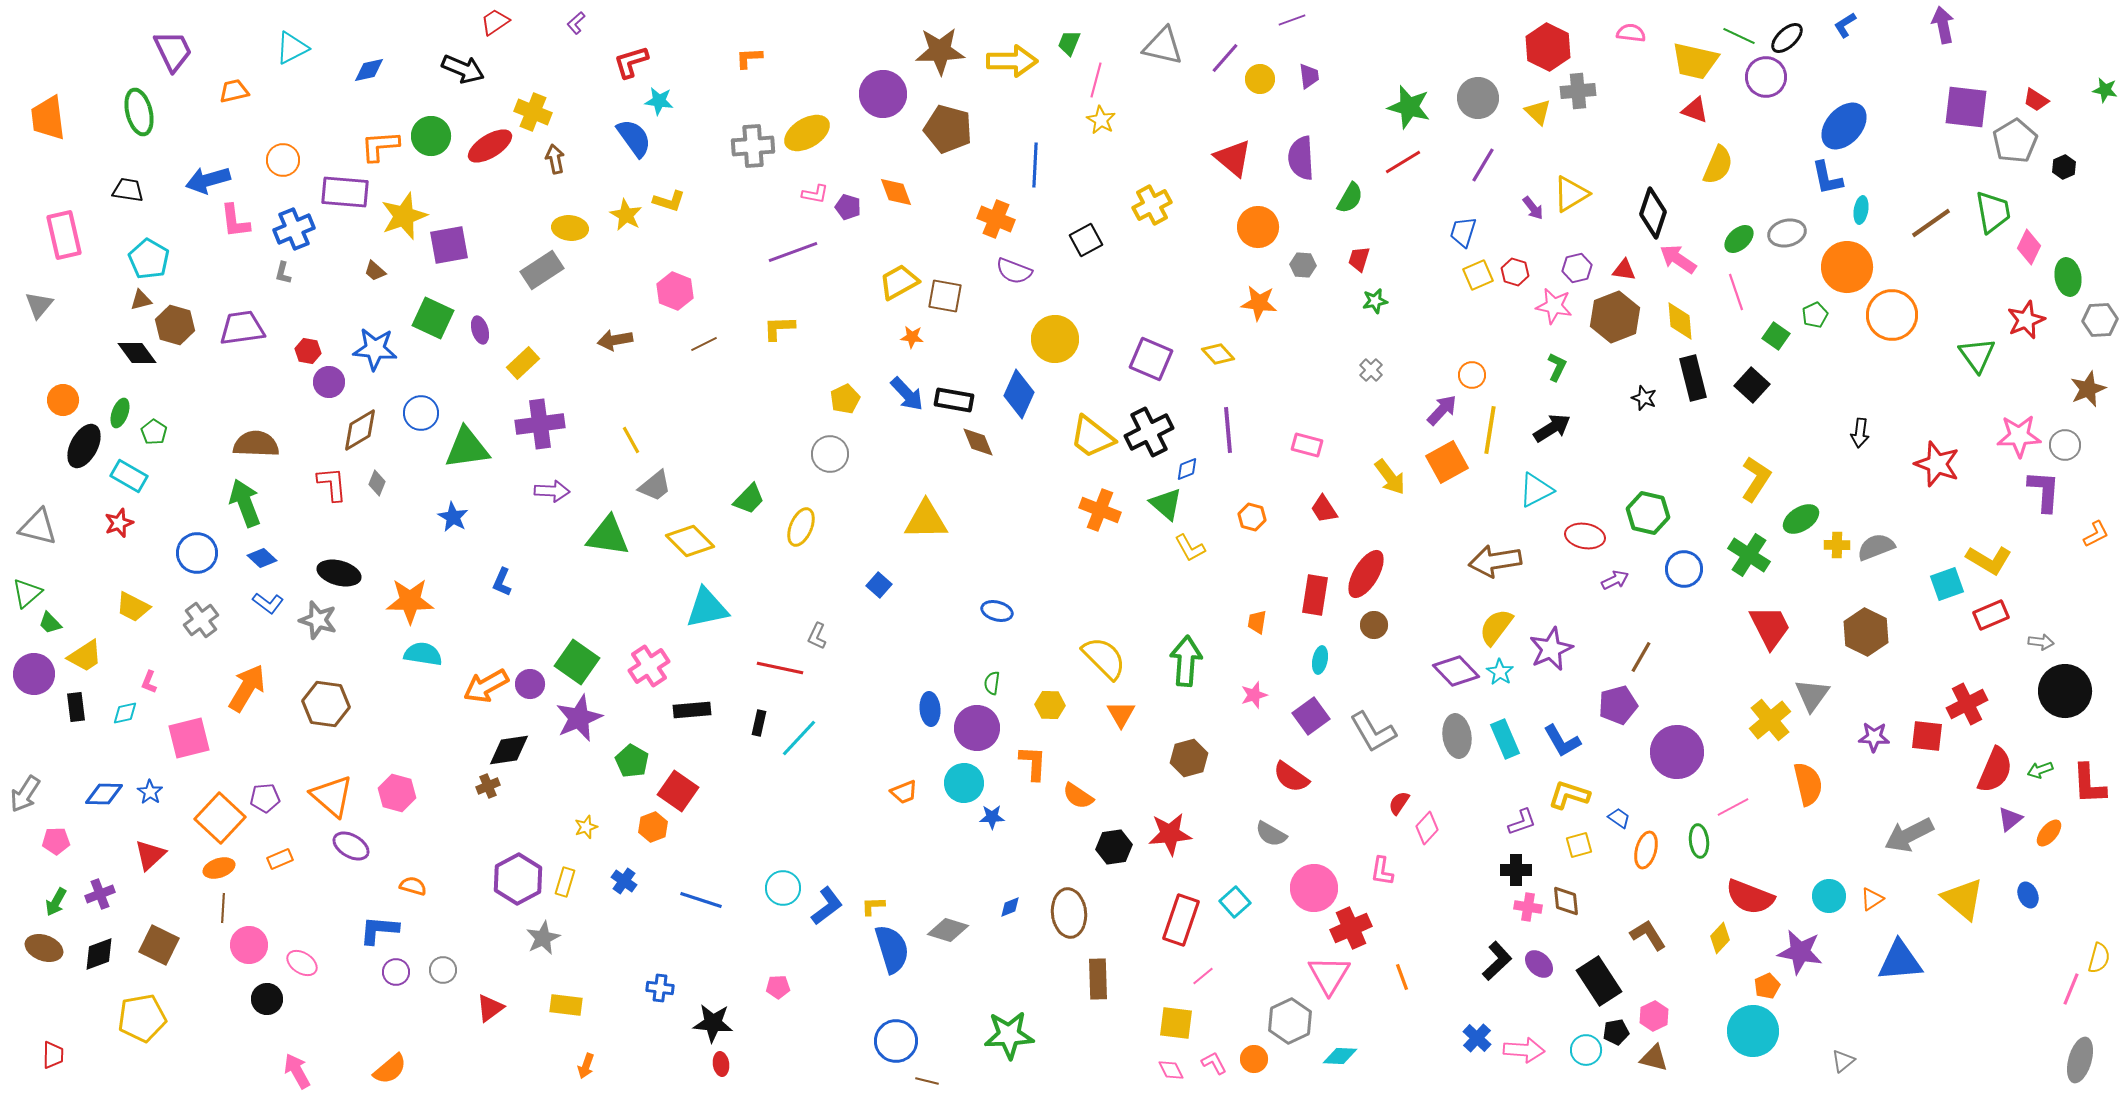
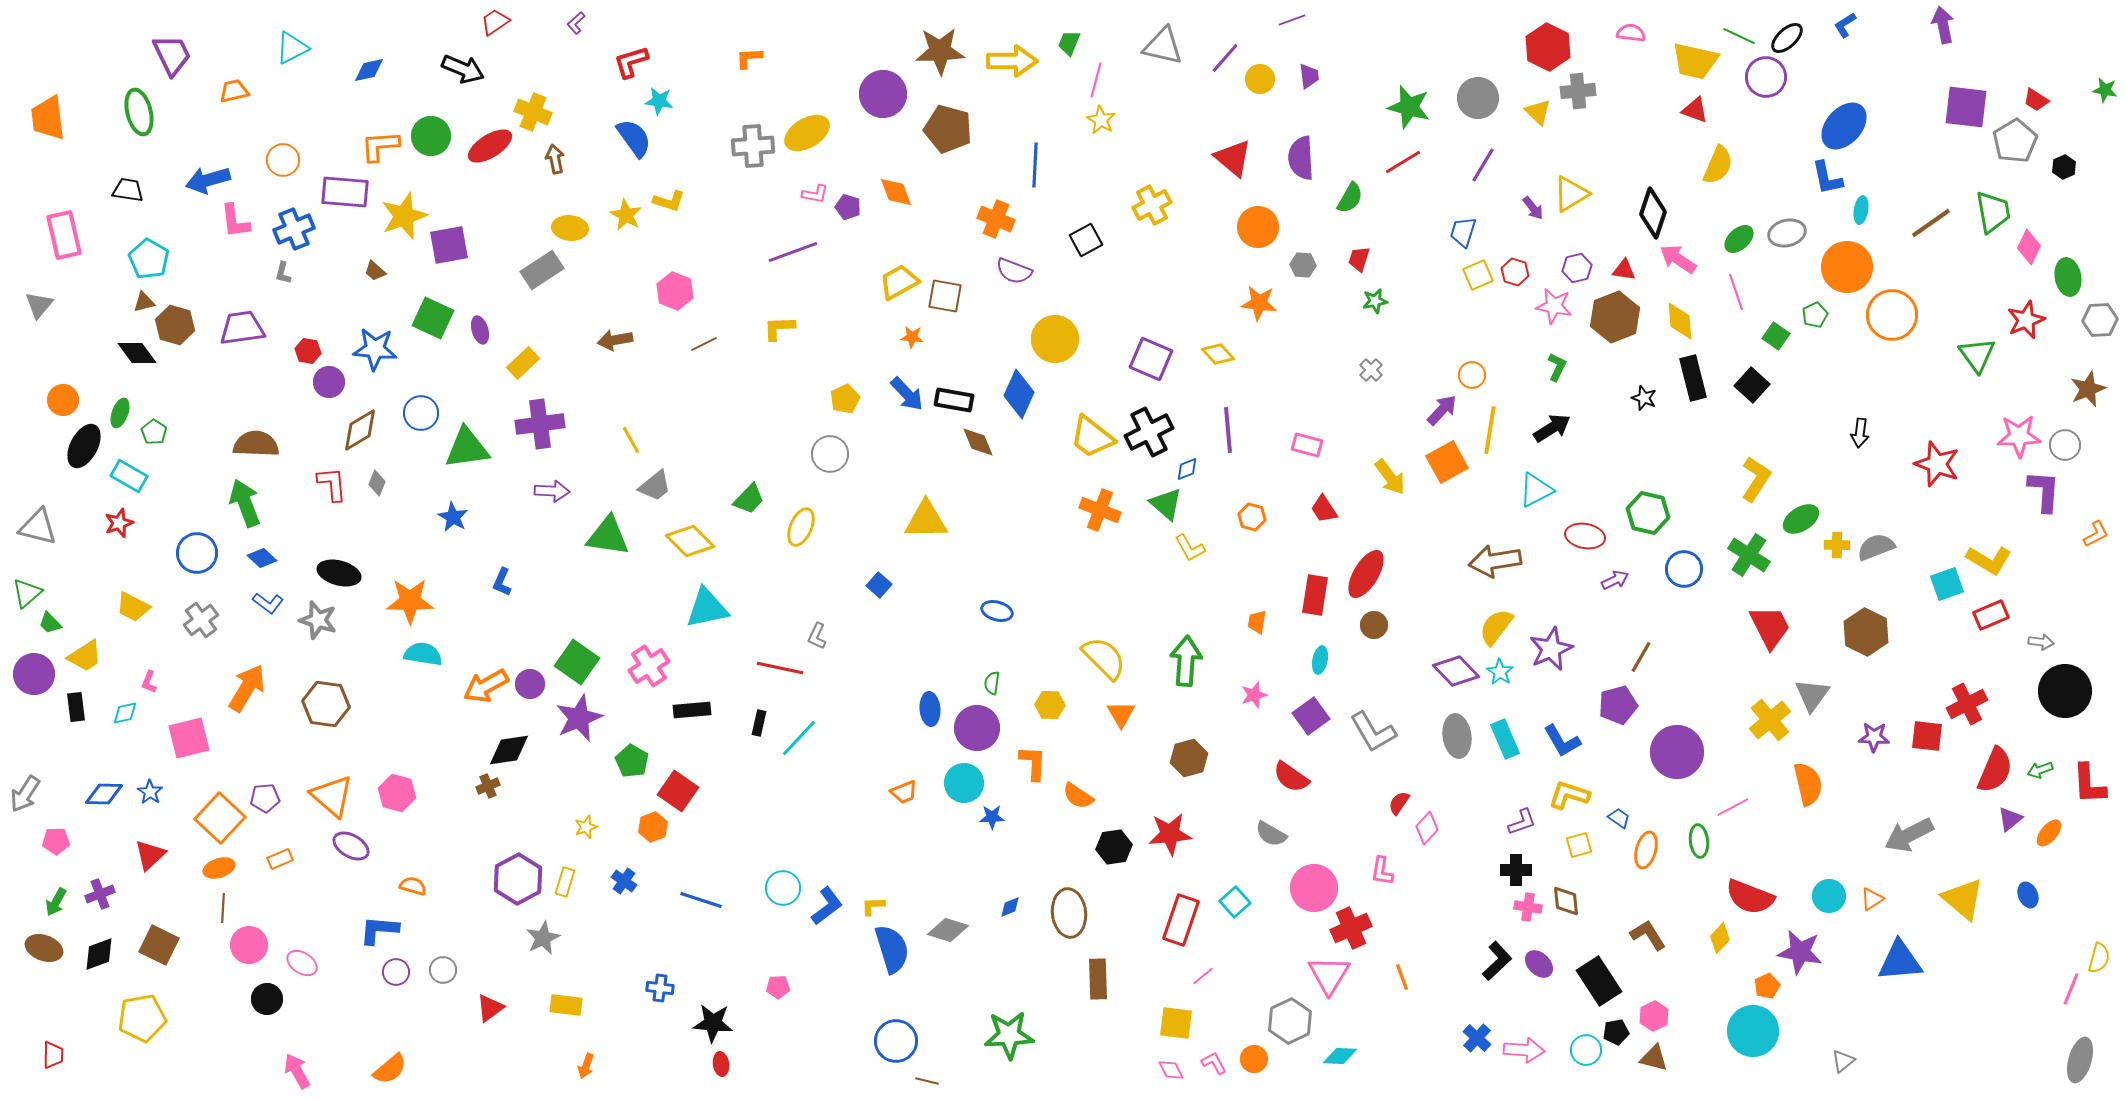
purple trapezoid at (173, 51): moved 1 px left, 4 px down
brown triangle at (141, 300): moved 3 px right, 2 px down
